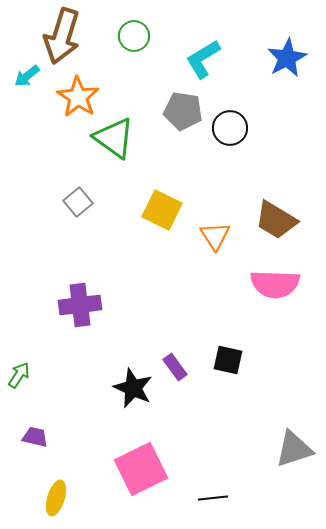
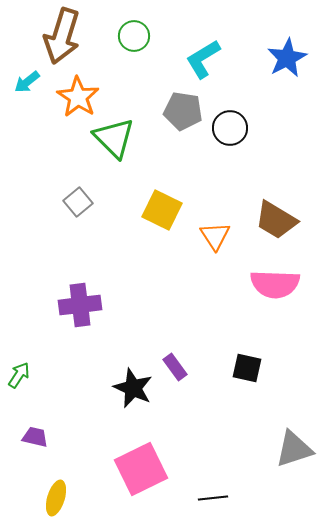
cyan arrow: moved 6 px down
green triangle: rotated 9 degrees clockwise
black square: moved 19 px right, 8 px down
